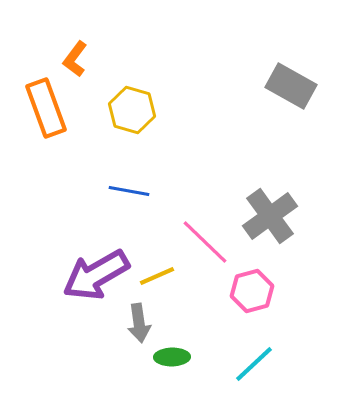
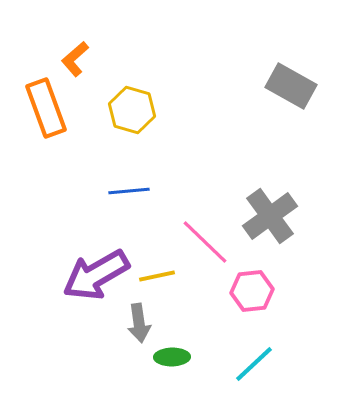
orange L-shape: rotated 12 degrees clockwise
blue line: rotated 15 degrees counterclockwise
yellow line: rotated 12 degrees clockwise
pink hexagon: rotated 9 degrees clockwise
